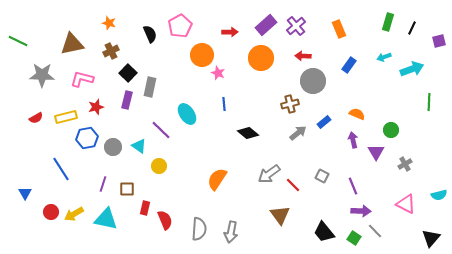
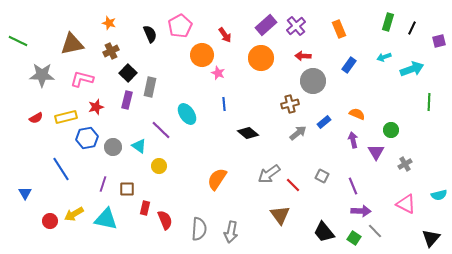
red arrow at (230, 32): moved 5 px left, 3 px down; rotated 56 degrees clockwise
red circle at (51, 212): moved 1 px left, 9 px down
